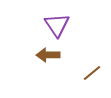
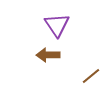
brown line: moved 1 px left, 3 px down
